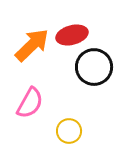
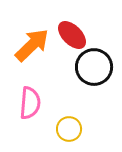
red ellipse: rotated 60 degrees clockwise
pink semicircle: rotated 24 degrees counterclockwise
yellow circle: moved 2 px up
